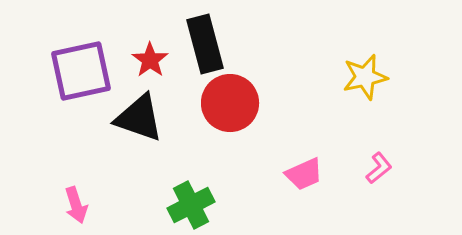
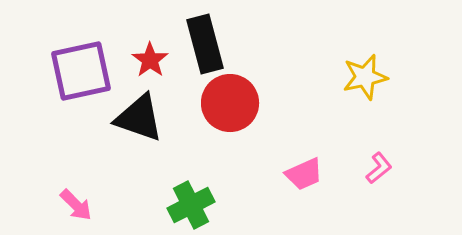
pink arrow: rotated 27 degrees counterclockwise
